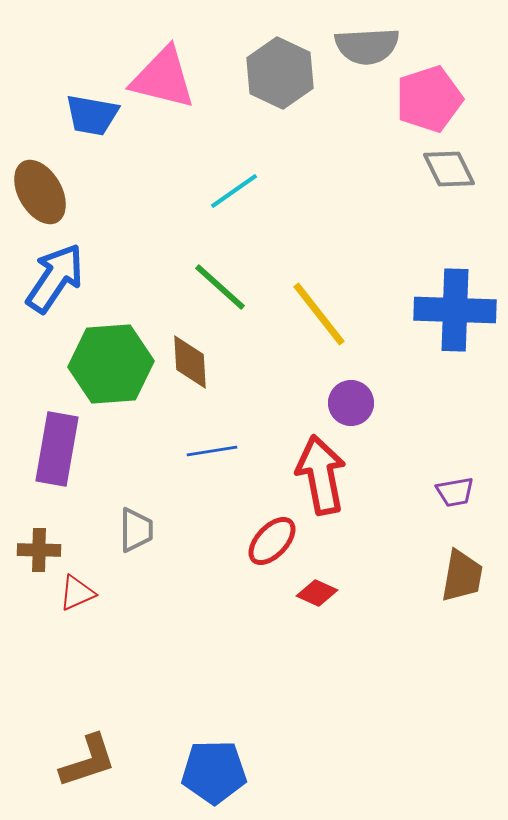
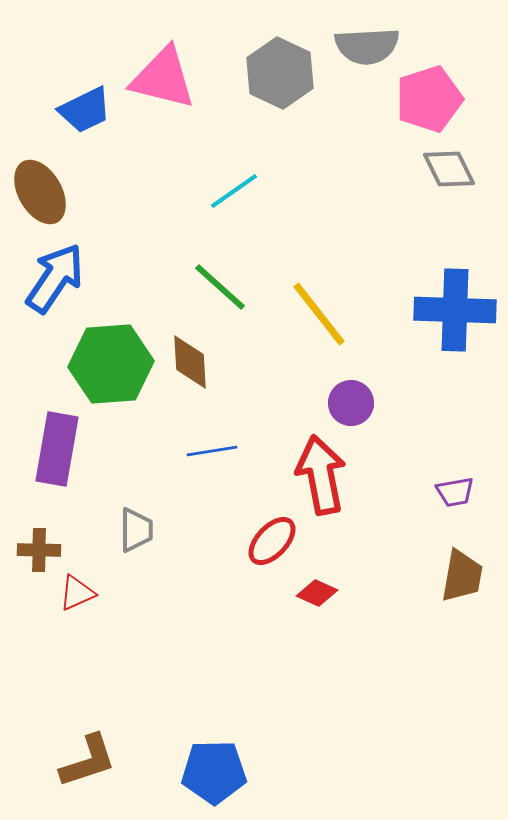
blue trapezoid: moved 7 px left, 5 px up; rotated 36 degrees counterclockwise
